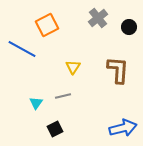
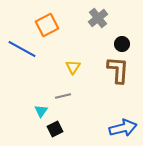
black circle: moved 7 px left, 17 px down
cyan triangle: moved 5 px right, 8 px down
